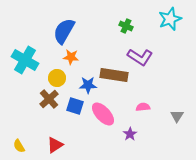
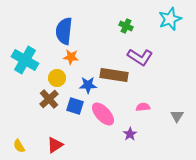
blue semicircle: rotated 24 degrees counterclockwise
